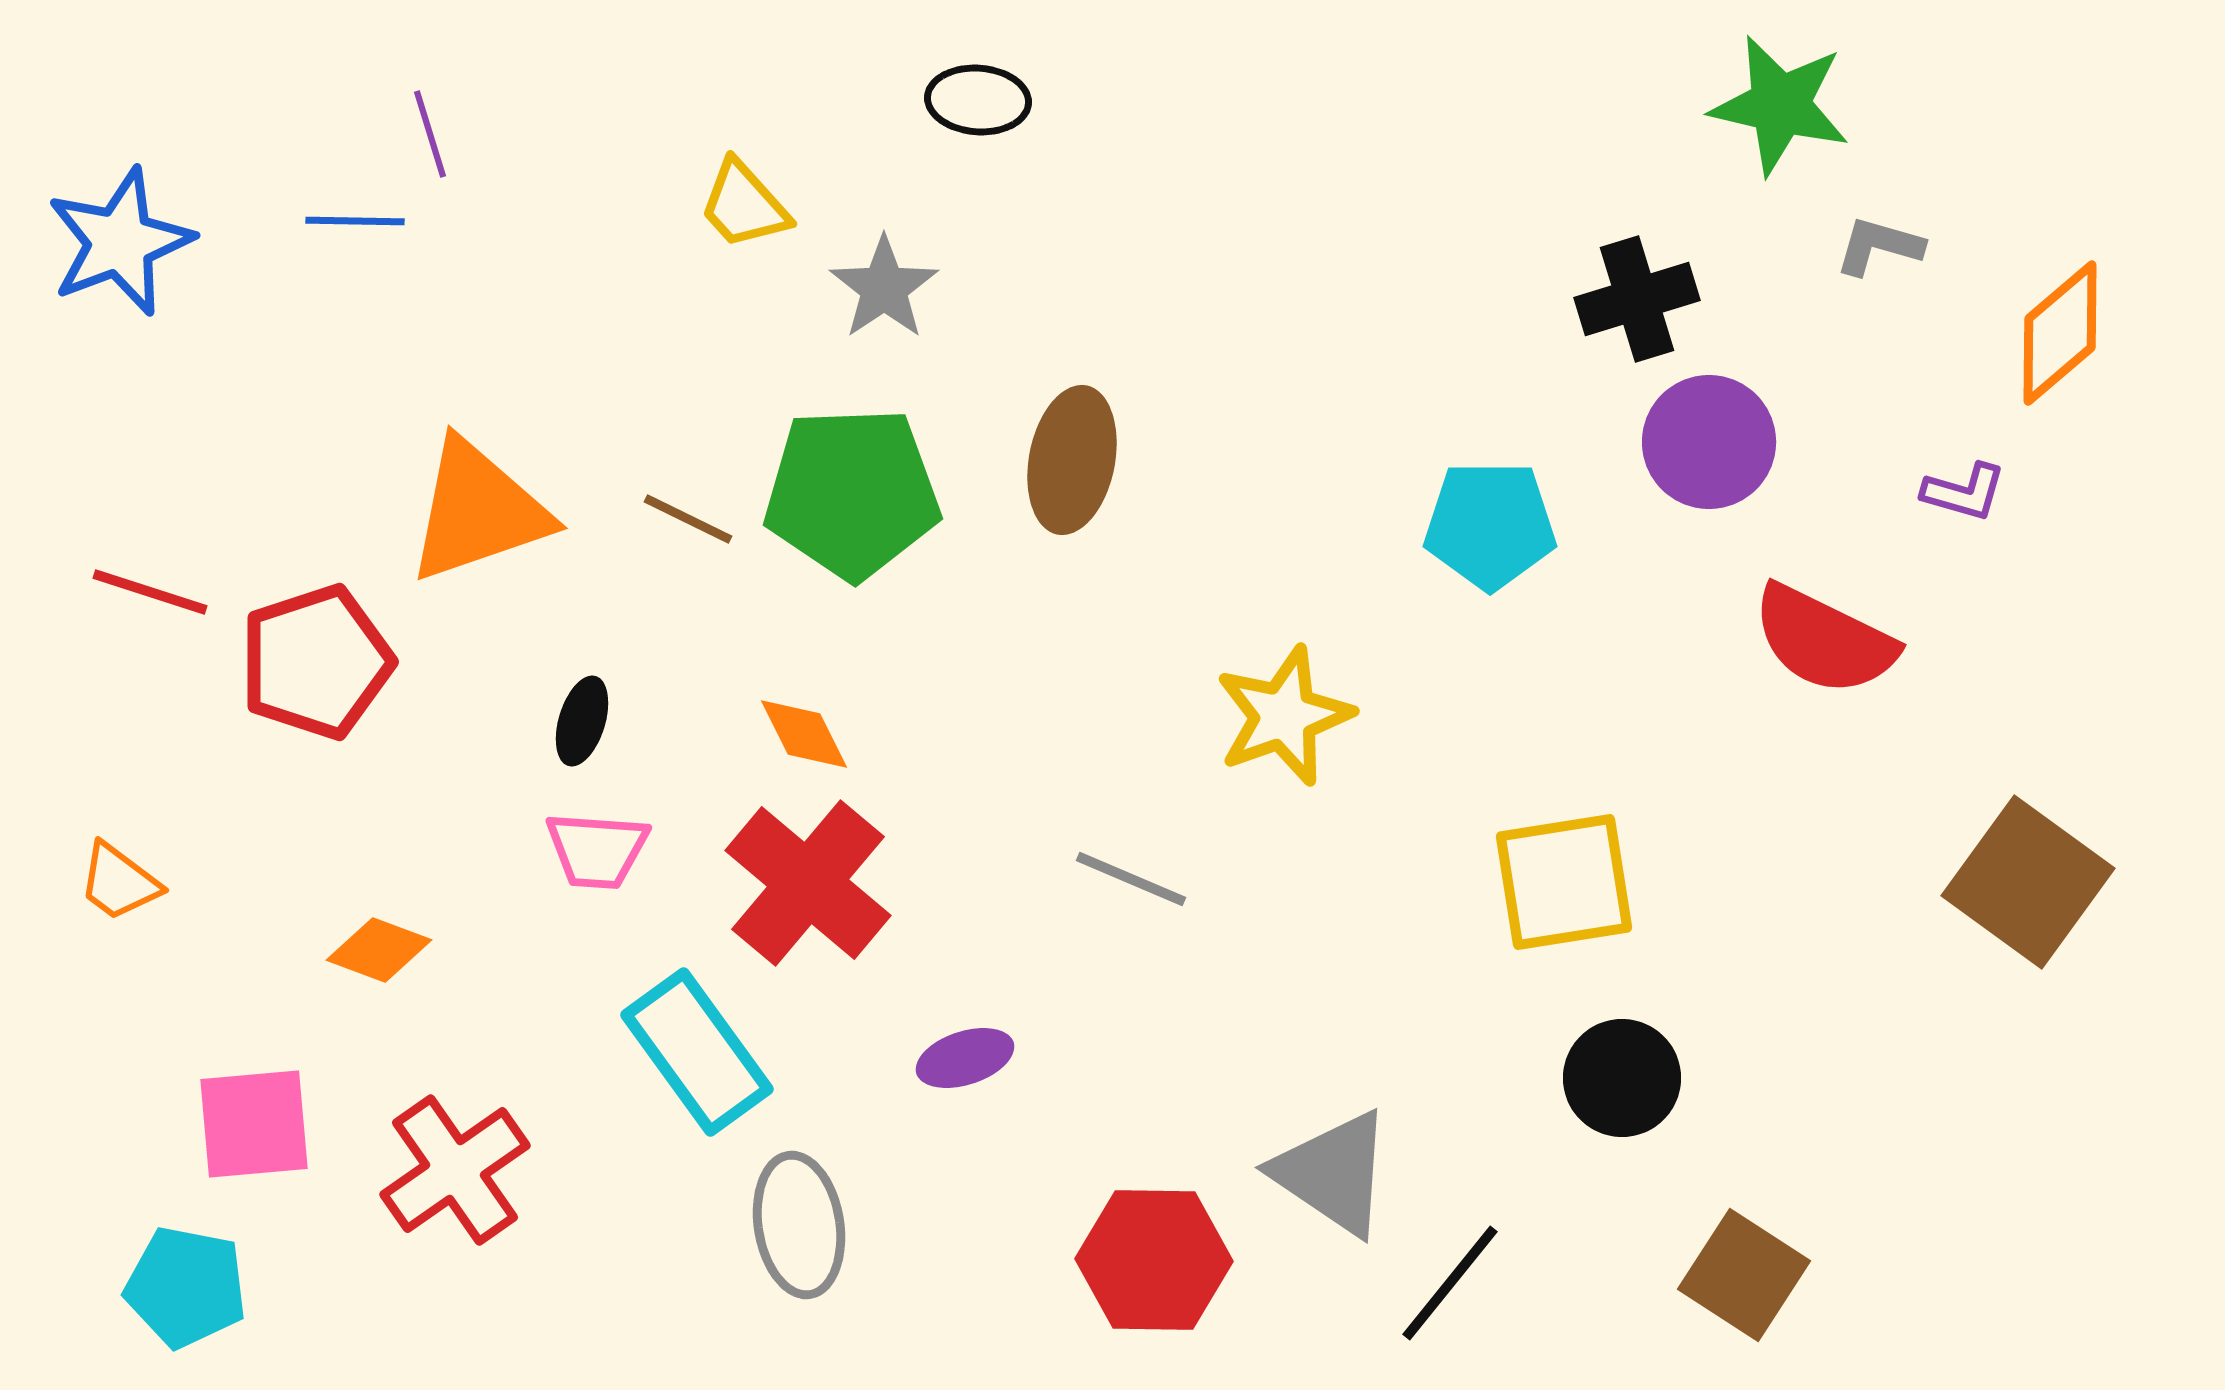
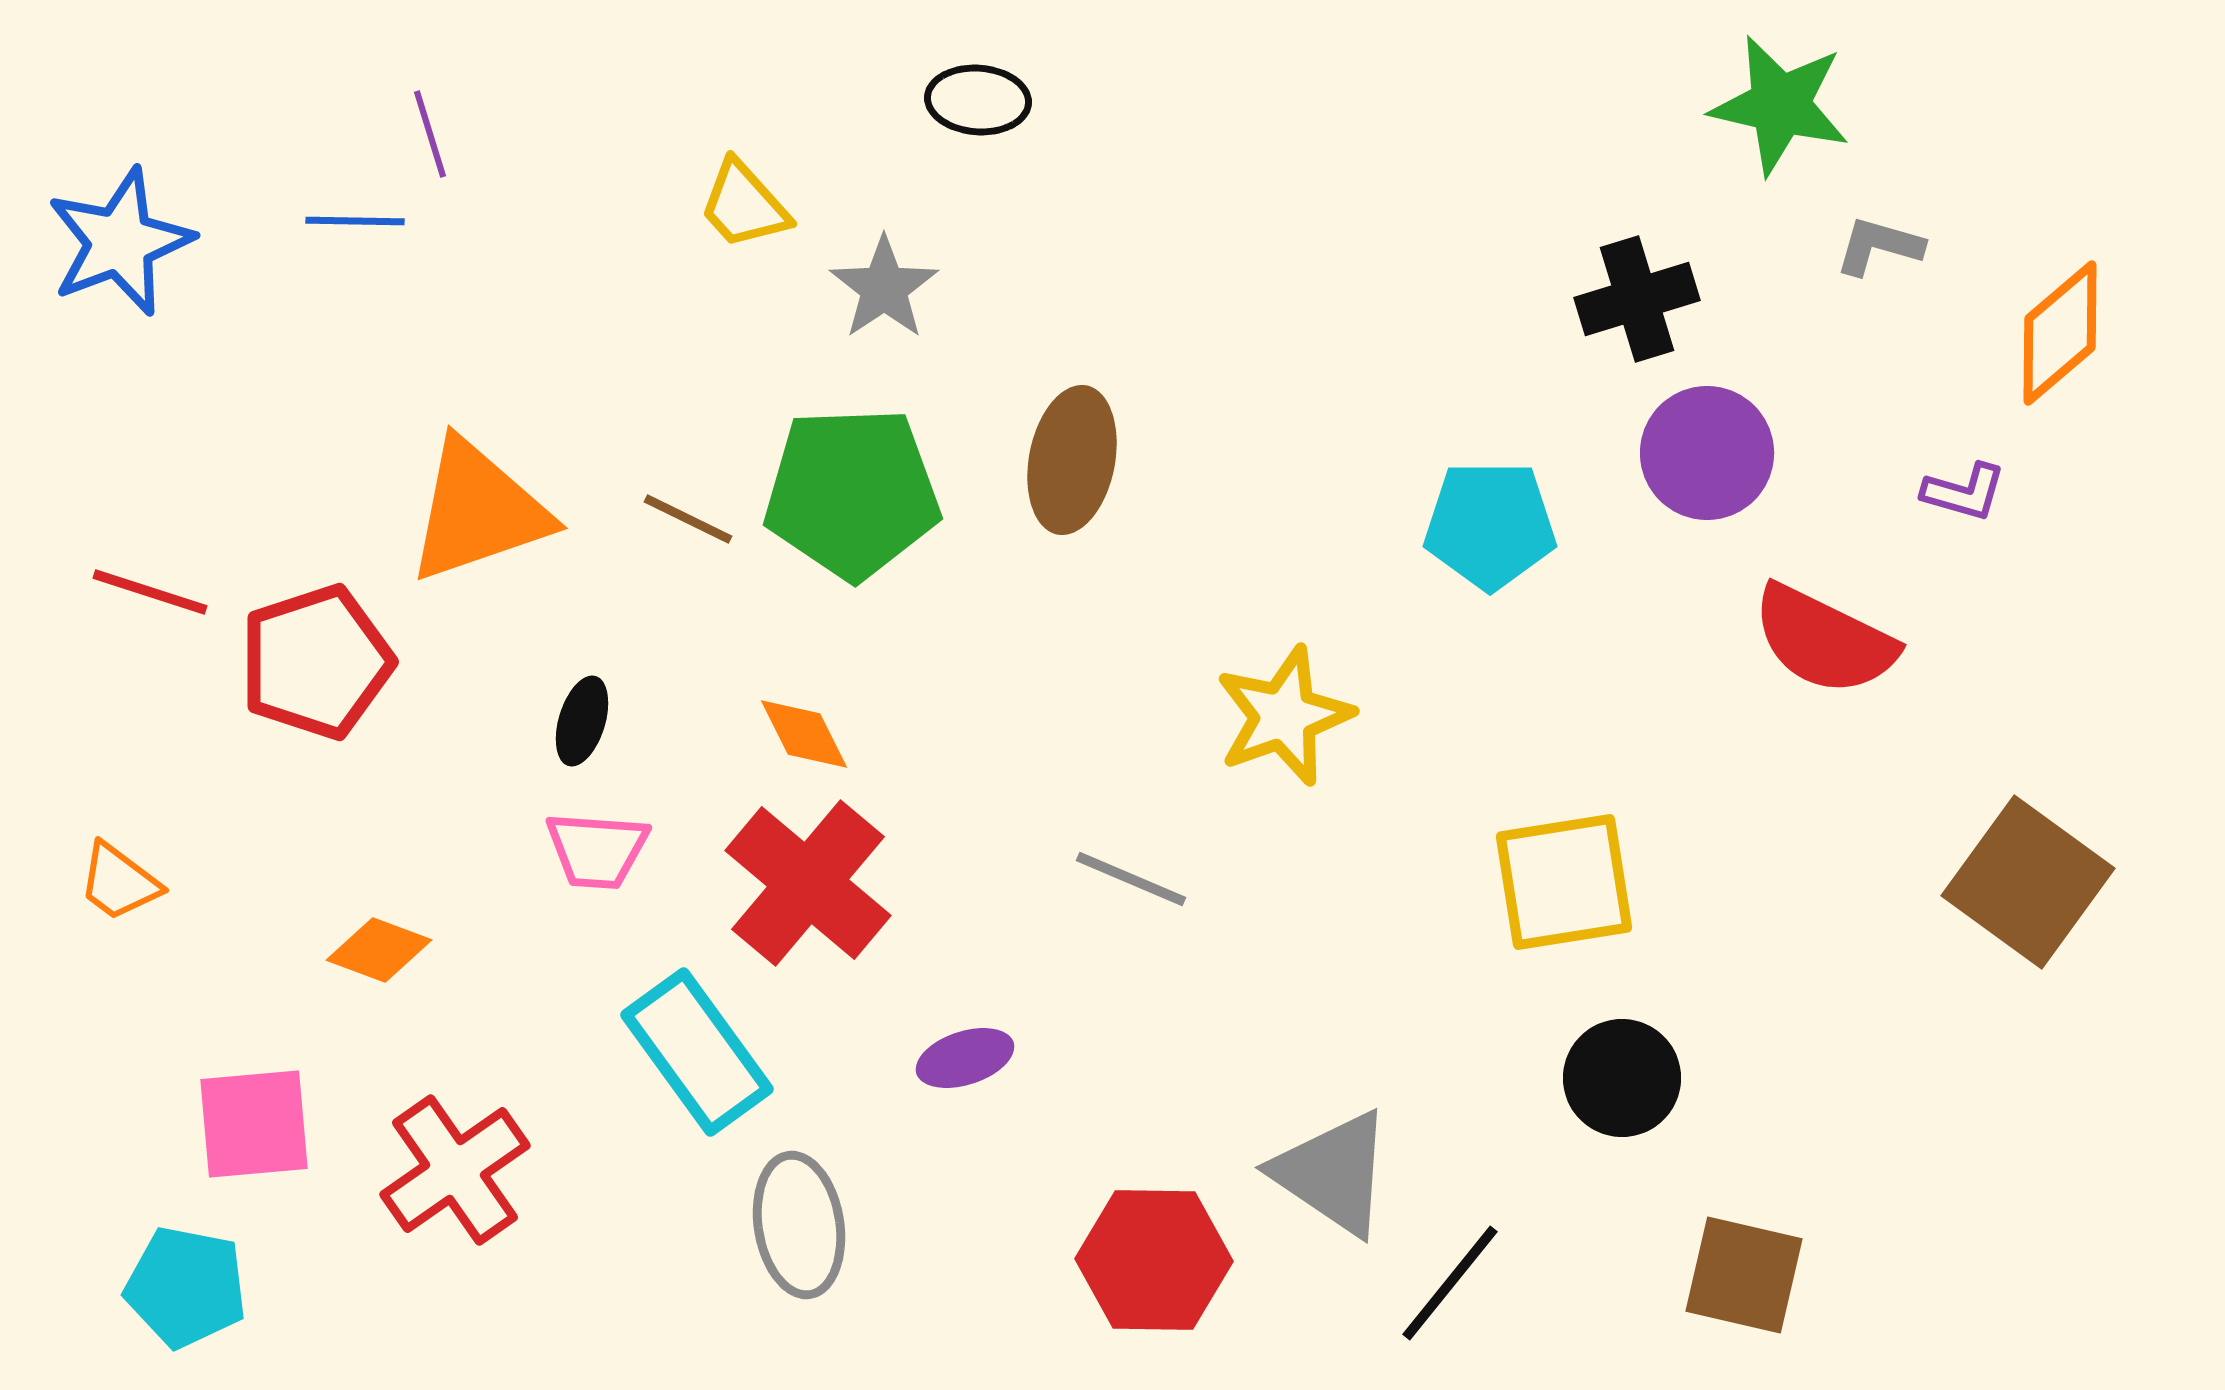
purple circle at (1709, 442): moved 2 px left, 11 px down
brown square at (1744, 1275): rotated 20 degrees counterclockwise
